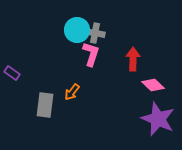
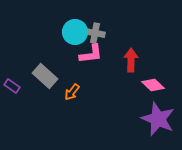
cyan circle: moved 2 px left, 2 px down
pink L-shape: rotated 65 degrees clockwise
red arrow: moved 2 px left, 1 px down
purple rectangle: moved 13 px down
gray rectangle: moved 29 px up; rotated 55 degrees counterclockwise
